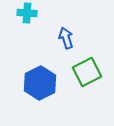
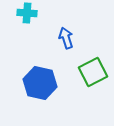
green square: moved 6 px right
blue hexagon: rotated 20 degrees counterclockwise
